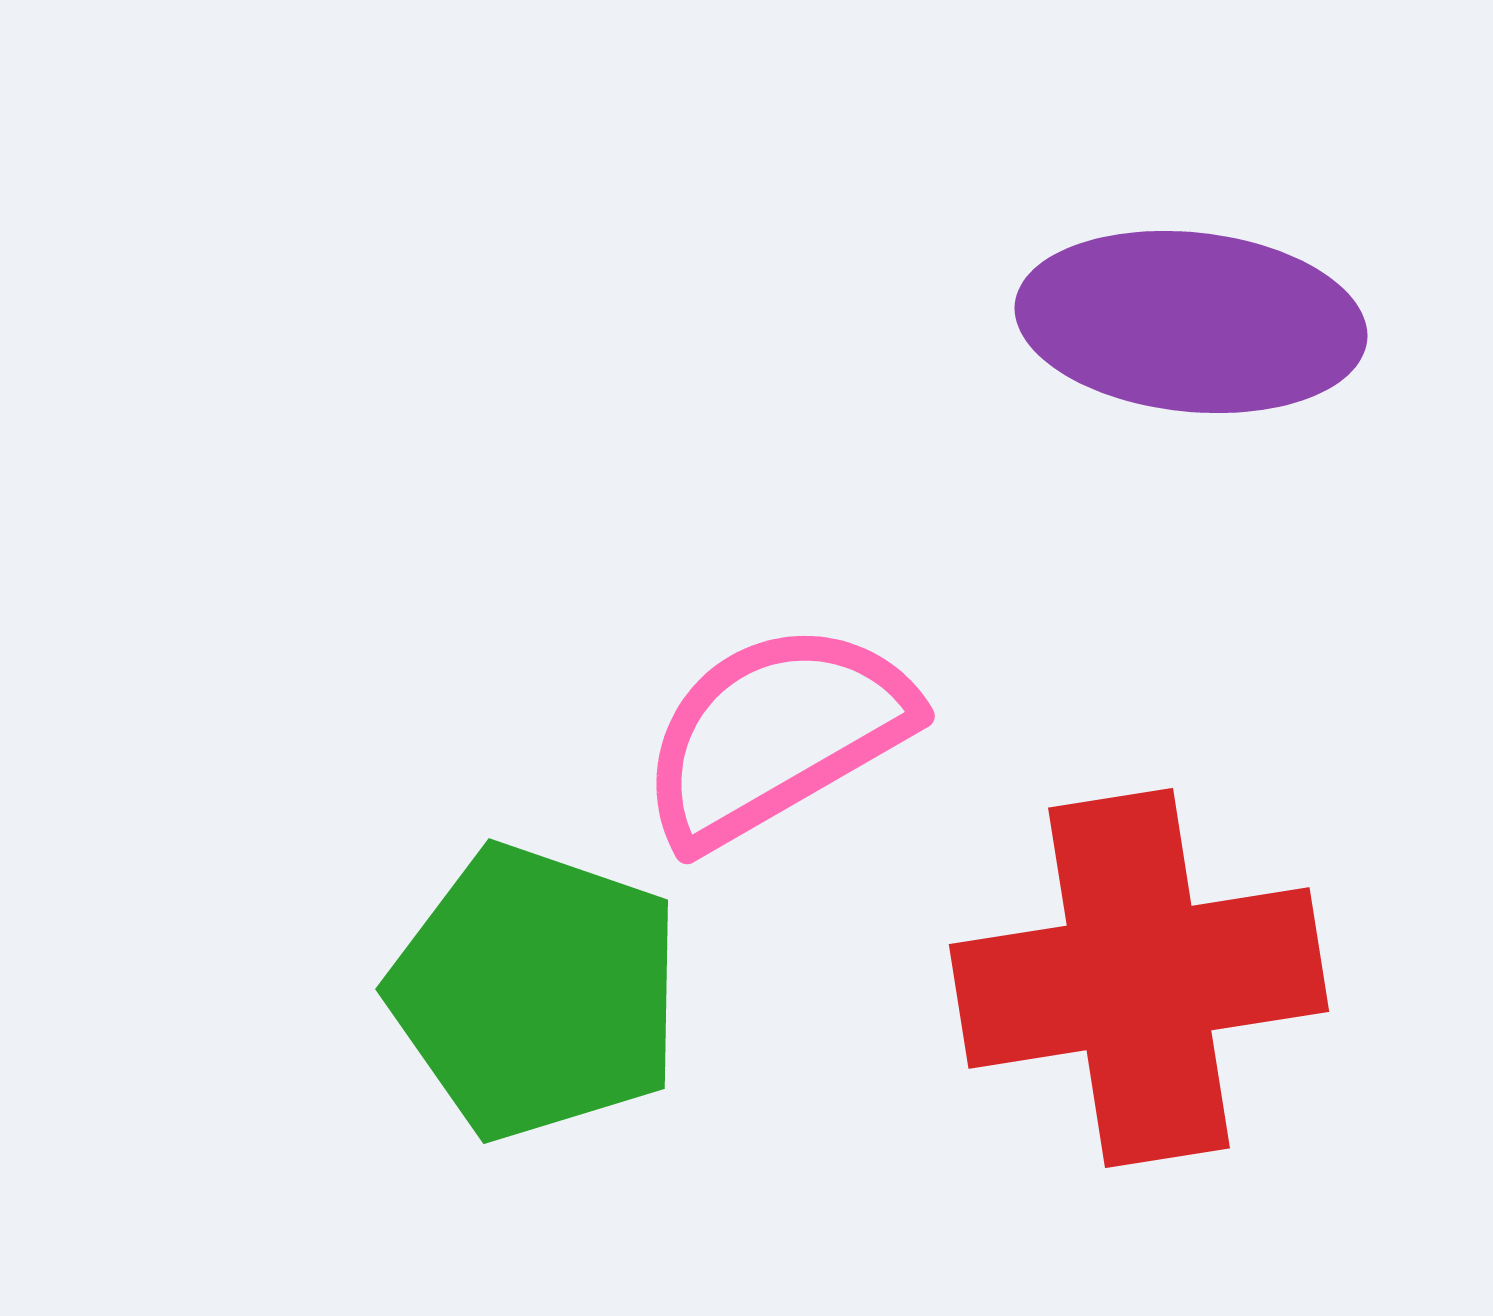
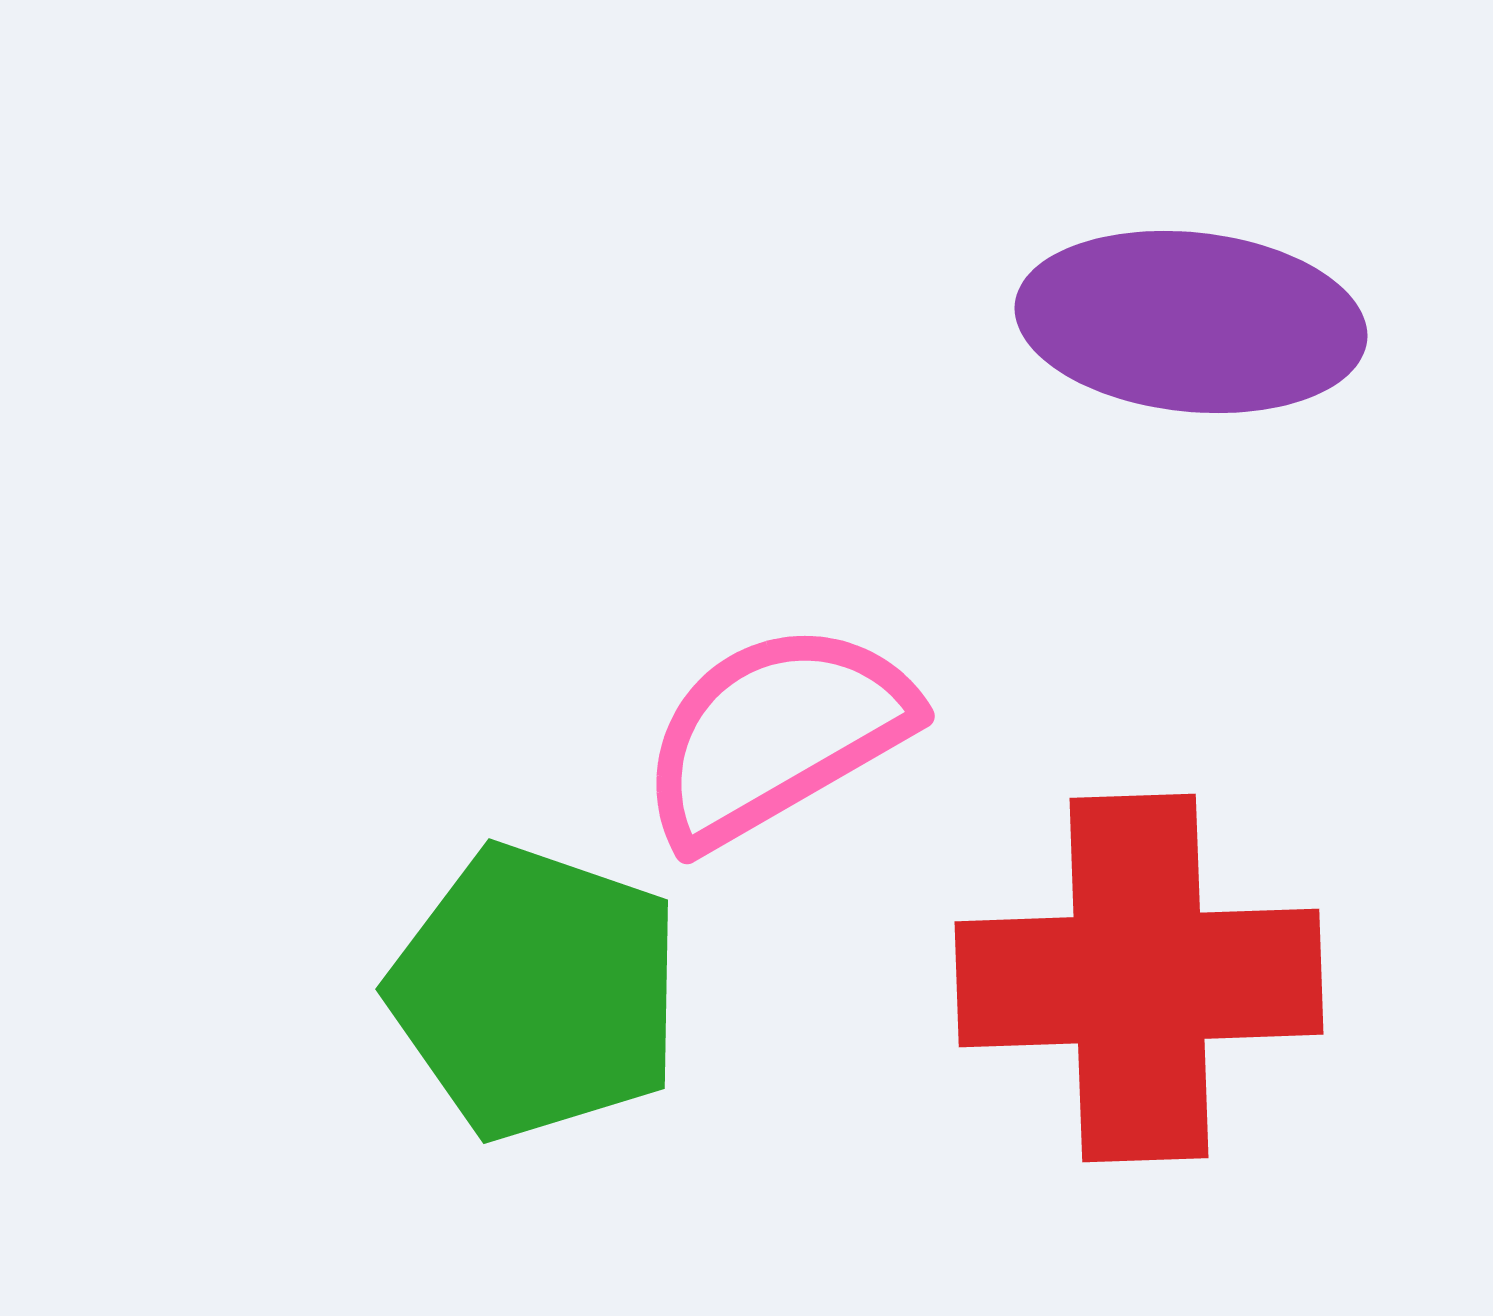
red cross: rotated 7 degrees clockwise
